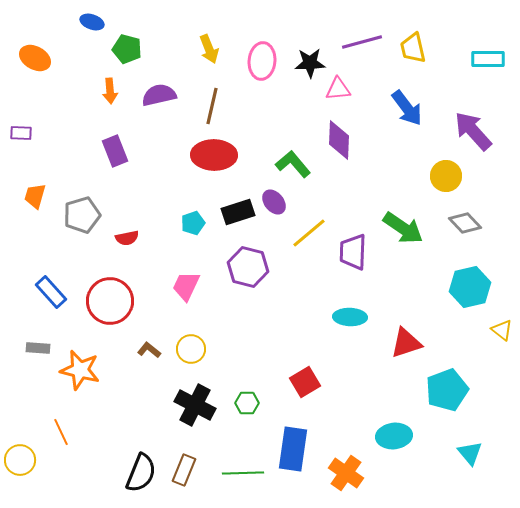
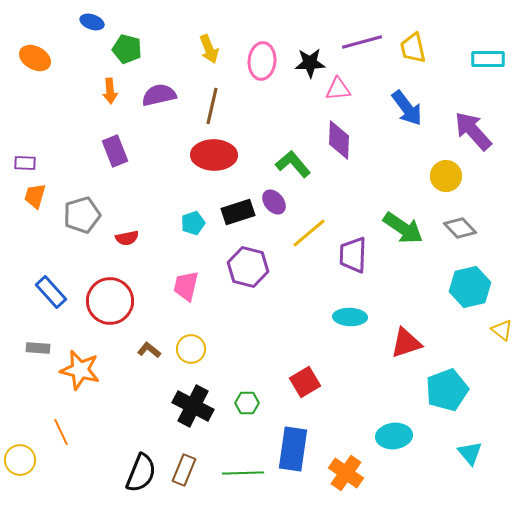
purple rectangle at (21, 133): moved 4 px right, 30 px down
gray diamond at (465, 223): moved 5 px left, 5 px down
purple trapezoid at (353, 252): moved 3 px down
pink trapezoid at (186, 286): rotated 12 degrees counterclockwise
black cross at (195, 405): moved 2 px left, 1 px down
